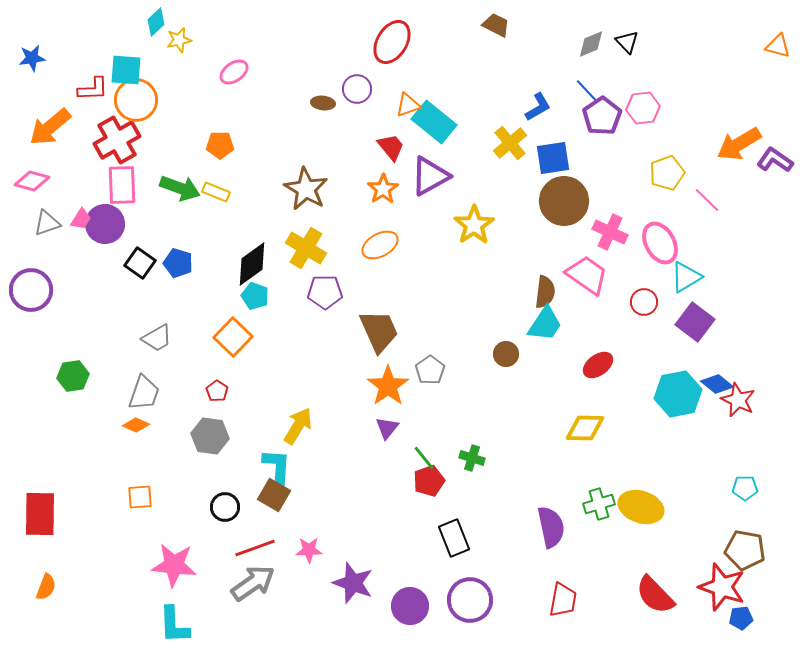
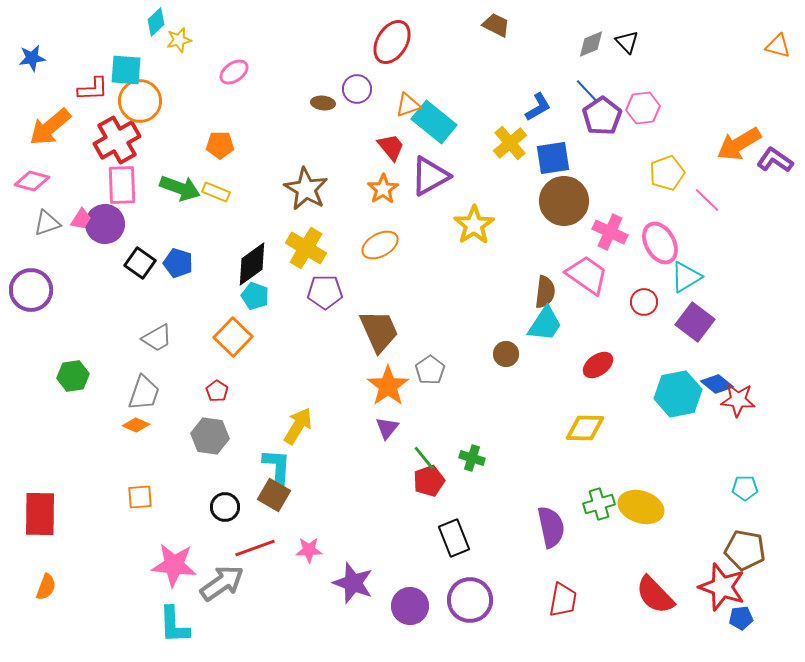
orange circle at (136, 100): moved 4 px right, 1 px down
red star at (738, 400): rotated 20 degrees counterclockwise
gray arrow at (253, 583): moved 31 px left
